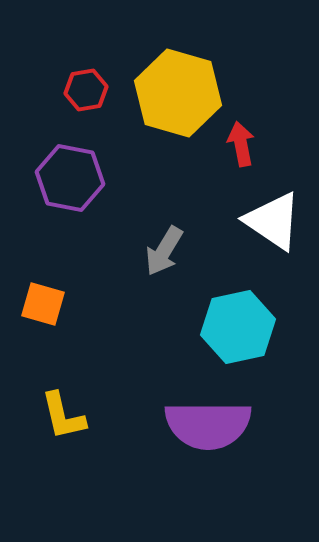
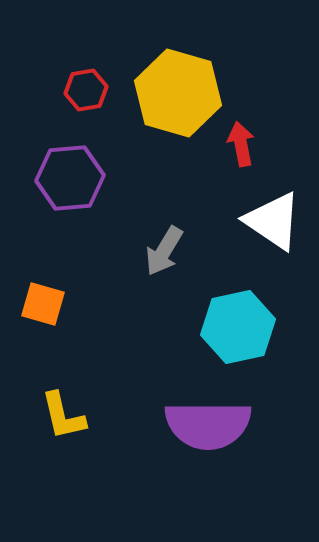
purple hexagon: rotated 16 degrees counterclockwise
